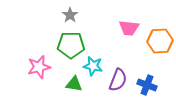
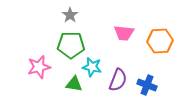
pink trapezoid: moved 5 px left, 5 px down
cyan star: moved 1 px left, 1 px down
